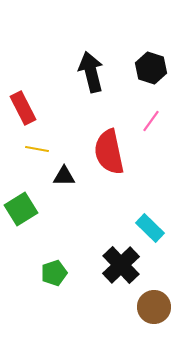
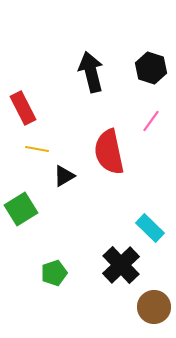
black triangle: rotated 30 degrees counterclockwise
